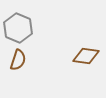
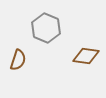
gray hexagon: moved 28 px right
